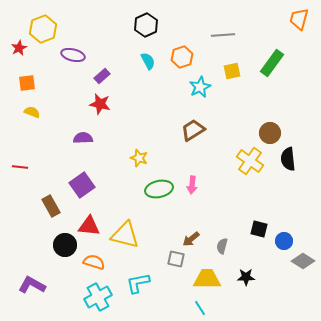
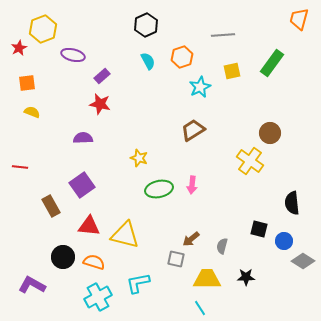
black semicircle at (288, 159): moved 4 px right, 44 px down
black circle at (65, 245): moved 2 px left, 12 px down
